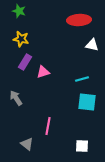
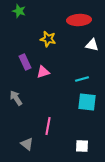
yellow star: moved 27 px right
purple rectangle: rotated 56 degrees counterclockwise
